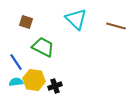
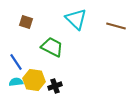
green trapezoid: moved 9 px right
